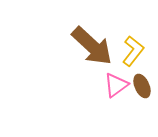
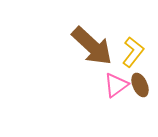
yellow L-shape: moved 1 px down
brown ellipse: moved 2 px left, 1 px up
